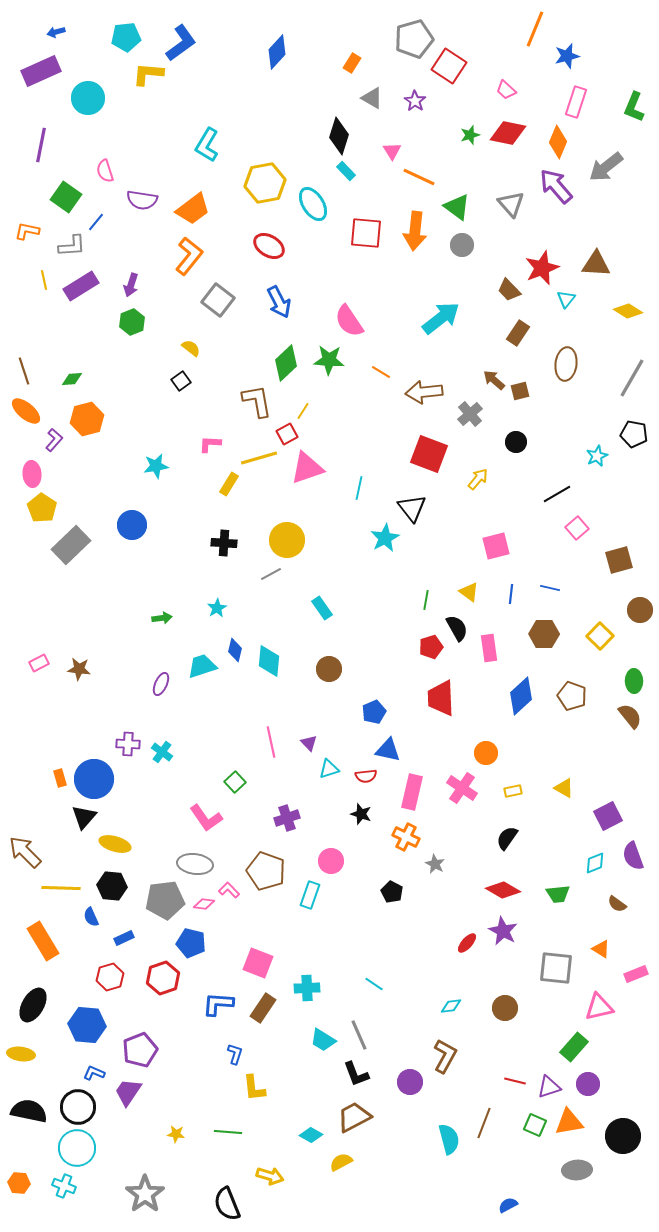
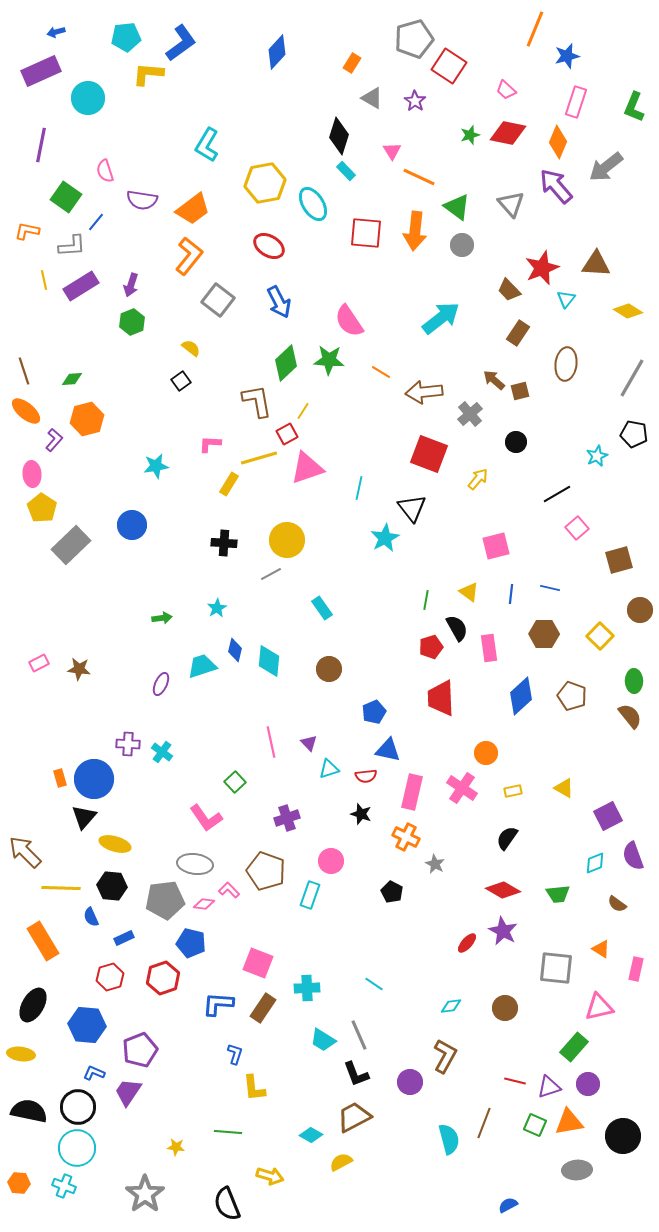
pink rectangle at (636, 974): moved 5 px up; rotated 55 degrees counterclockwise
yellow star at (176, 1134): moved 13 px down
